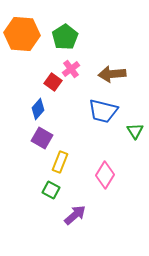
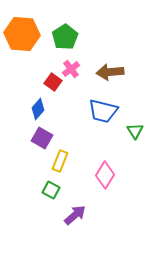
brown arrow: moved 2 px left, 2 px up
yellow rectangle: moved 1 px up
